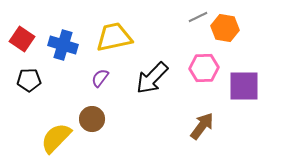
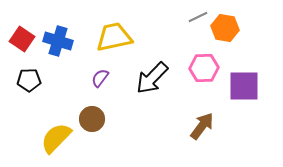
blue cross: moved 5 px left, 4 px up
